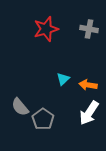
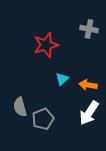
red star: moved 16 px down
cyan triangle: moved 1 px left
gray semicircle: rotated 24 degrees clockwise
gray pentagon: rotated 15 degrees clockwise
